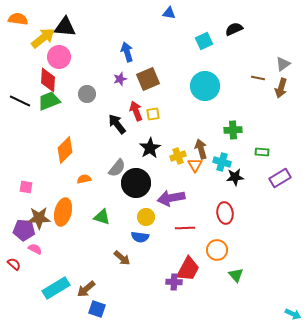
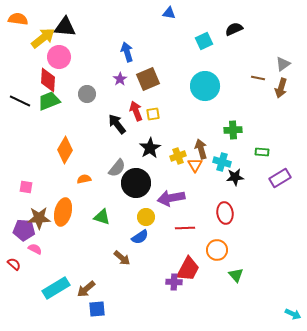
purple star at (120, 79): rotated 16 degrees counterclockwise
orange diamond at (65, 150): rotated 16 degrees counterclockwise
blue semicircle at (140, 237): rotated 42 degrees counterclockwise
blue square at (97, 309): rotated 24 degrees counterclockwise
